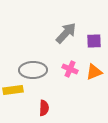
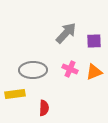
yellow rectangle: moved 2 px right, 4 px down
